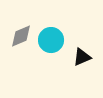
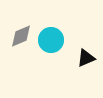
black triangle: moved 4 px right, 1 px down
